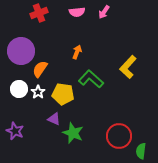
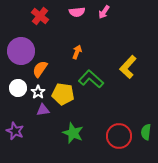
red cross: moved 1 px right, 3 px down; rotated 30 degrees counterclockwise
white circle: moved 1 px left, 1 px up
purple triangle: moved 11 px left, 9 px up; rotated 32 degrees counterclockwise
green semicircle: moved 5 px right, 19 px up
